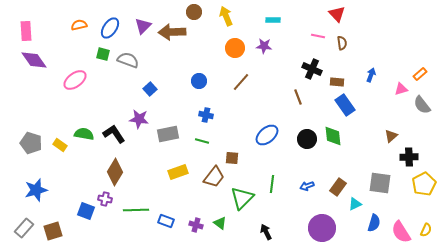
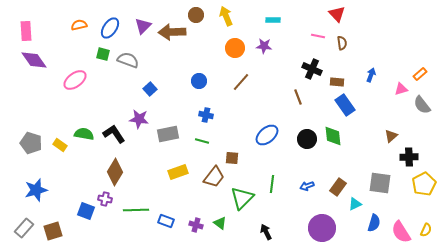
brown circle at (194, 12): moved 2 px right, 3 px down
